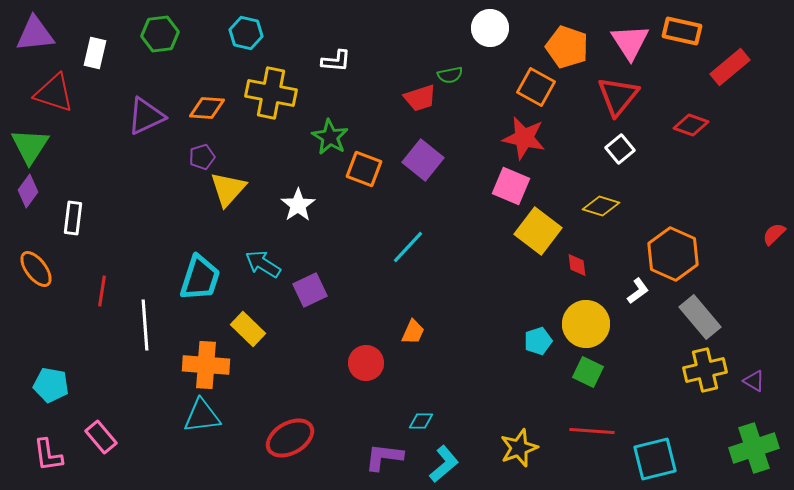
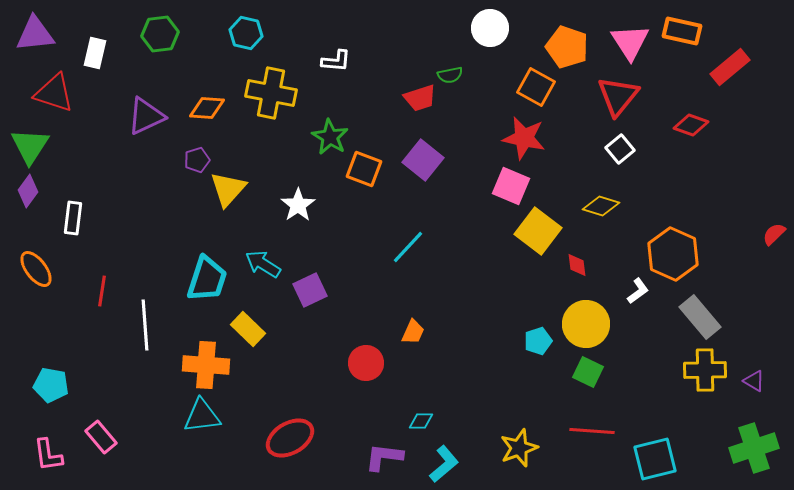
purple pentagon at (202, 157): moved 5 px left, 3 px down
cyan trapezoid at (200, 278): moved 7 px right, 1 px down
yellow cross at (705, 370): rotated 12 degrees clockwise
